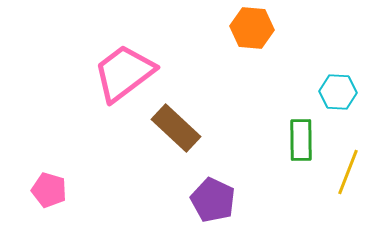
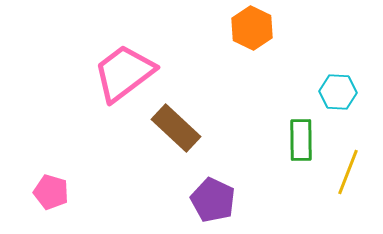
orange hexagon: rotated 21 degrees clockwise
pink pentagon: moved 2 px right, 2 px down
